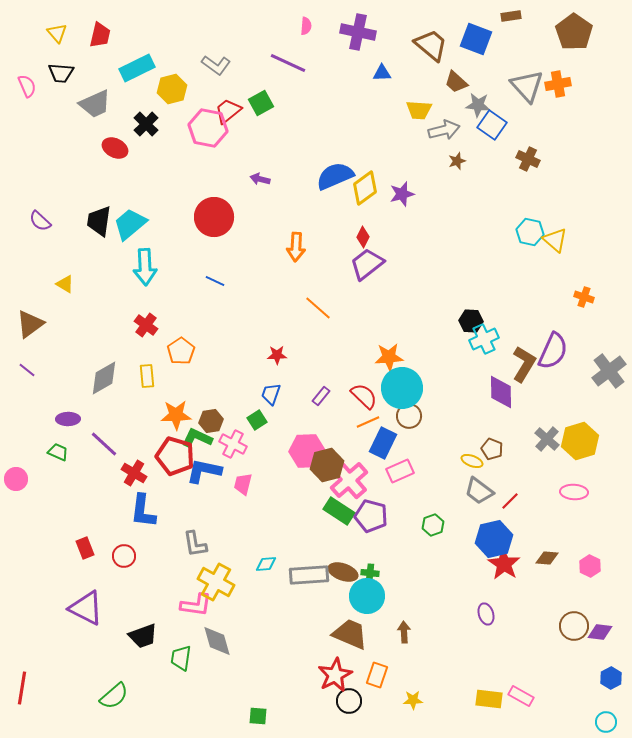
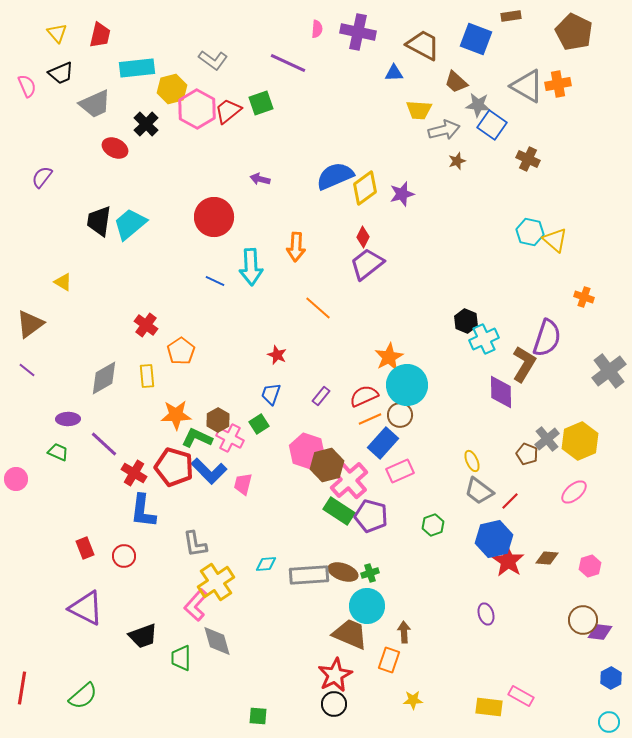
pink semicircle at (306, 26): moved 11 px right, 3 px down
brown pentagon at (574, 32): rotated 9 degrees counterclockwise
brown trapezoid at (431, 45): moved 8 px left; rotated 12 degrees counterclockwise
gray L-shape at (216, 65): moved 3 px left, 5 px up
cyan rectangle at (137, 68): rotated 20 degrees clockwise
black trapezoid at (61, 73): rotated 28 degrees counterclockwise
blue triangle at (382, 73): moved 12 px right
gray triangle at (527, 86): rotated 18 degrees counterclockwise
green square at (261, 103): rotated 10 degrees clockwise
pink hexagon at (208, 128): moved 11 px left, 19 px up; rotated 18 degrees clockwise
purple semicircle at (40, 221): moved 2 px right, 44 px up; rotated 85 degrees clockwise
cyan arrow at (145, 267): moved 106 px right
yellow triangle at (65, 284): moved 2 px left, 2 px up
black hexagon at (471, 321): moved 5 px left; rotated 20 degrees clockwise
purple semicircle at (553, 351): moved 6 px left, 13 px up; rotated 6 degrees counterclockwise
red star at (277, 355): rotated 24 degrees clockwise
orange star at (389, 357): rotated 24 degrees counterclockwise
cyan circle at (402, 388): moved 5 px right, 3 px up
red semicircle at (364, 396): rotated 68 degrees counterclockwise
brown circle at (409, 416): moved 9 px left, 1 px up
green square at (257, 420): moved 2 px right, 4 px down
brown hexagon at (211, 421): moved 7 px right, 1 px up; rotated 20 degrees counterclockwise
orange line at (368, 422): moved 2 px right, 3 px up
gray cross at (547, 439): rotated 10 degrees clockwise
yellow hexagon at (580, 441): rotated 6 degrees counterclockwise
blue rectangle at (383, 443): rotated 16 degrees clockwise
pink cross at (233, 444): moved 3 px left, 6 px up
brown pentagon at (492, 449): moved 35 px right, 5 px down
pink hexagon at (307, 451): rotated 20 degrees clockwise
red pentagon at (175, 456): moved 1 px left, 11 px down
yellow ellipse at (472, 461): rotated 45 degrees clockwise
blue L-shape at (204, 471): moved 5 px right; rotated 147 degrees counterclockwise
pink ellipse at (574, 492): rotated 44 degrees counterclockwise
red star at (504, 564): moved 4 px right, 3 px up
pink hexagon at (590, 566): rotated 15 degrees clockwise
green cross at (370, 573): rotated 24 degrees counterclockwise
yellow cross at (216, 582): rotated 27 degrees clockwise
cyan circle at (367, 596): moved 10 px down
pink L-shape at (196, 605): rotated 124 degrees clockwise
brown circle at (574, 626): moved 9 px right, 6 px up
green trapezoid at (181, 658): rotated 8 degrees counterclockwise
orange rectangle at (377, 675): moved 12 px right, 15 px up
green semicircle at (114, 696): moved 31 px left
yellow rectangle at (489, 699): moved 8 px down
black circle at (349, 701): moved 15 px left, 3 px down
cyan circle at (606, 722): moved 3 px right
